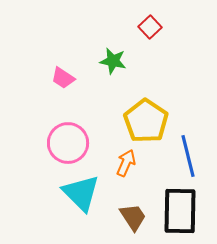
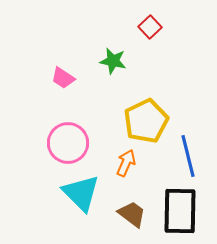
yellow pentagon: rotated 12 degrees clockwise
brown trapezoid: moved 1 px left, 3 px up; rotated 20 degrees counterclockwise
